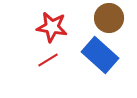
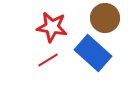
brown circle: moved 4 px left
blue rectangle: moved 7 px left, 2 px up
